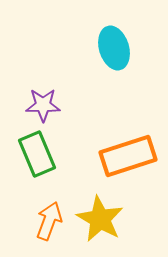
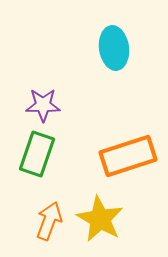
cyan ellipse: rotated 9 degrees clockwise
green rectangle: rotated 42 degrees clockwise
